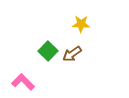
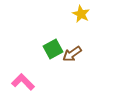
yellow star: moved 10 px up; rotated 24 degrees clockwise
green square: moved 5 px right, 2 px up; rotated 18 degrees clockwise
